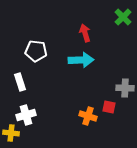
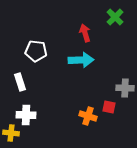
green cross: moved 8 px left
white cross: rotated 18 degrees clockwise
